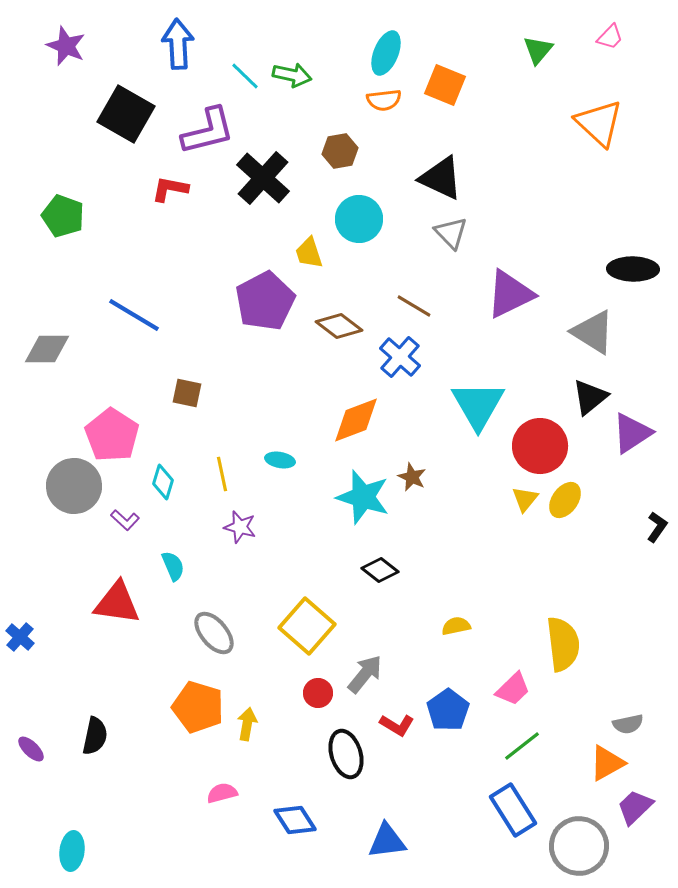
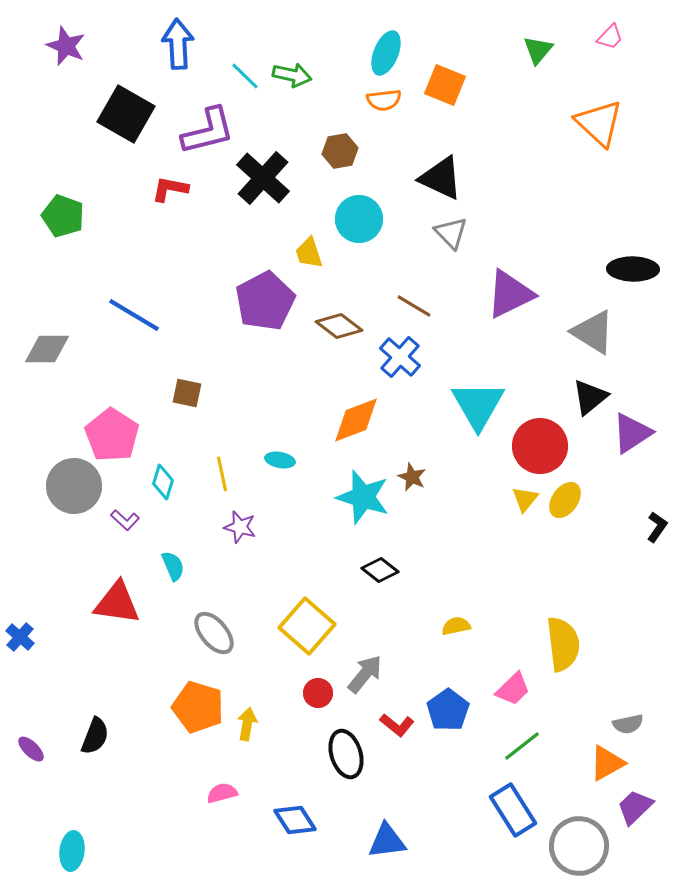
red L-shape at (397, 725): rotated 8 degrees clockwise
black semicircle at (95, 736): rotated 9 degrees clockwise
